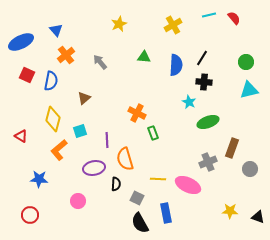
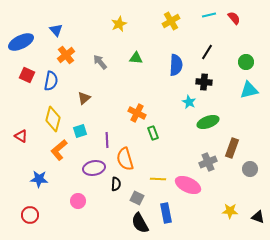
yellow cross at (173, 25): moved 2 px left, 4 px up
green triangle at (144, 57): moved 8 px left, 1 px down
black line at (202, 58): moved 5 px right, 6 px up
